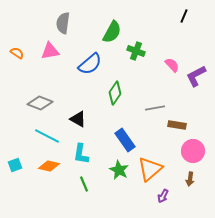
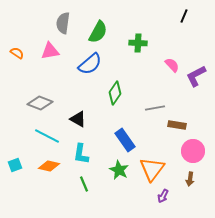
green semicircle: moved 14 px left
green cross: moved 2 px right, 8 px up; rotated 18 degrees counterclockwise
orange triangle: moved 2 px right; rotated 12 degrees counterclockwise
